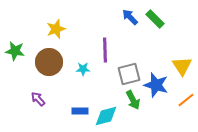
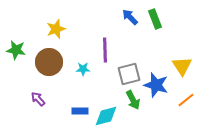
green rectangle: rotated 24 degrees clockwise
green star: moved 1 px right, 1 px up
